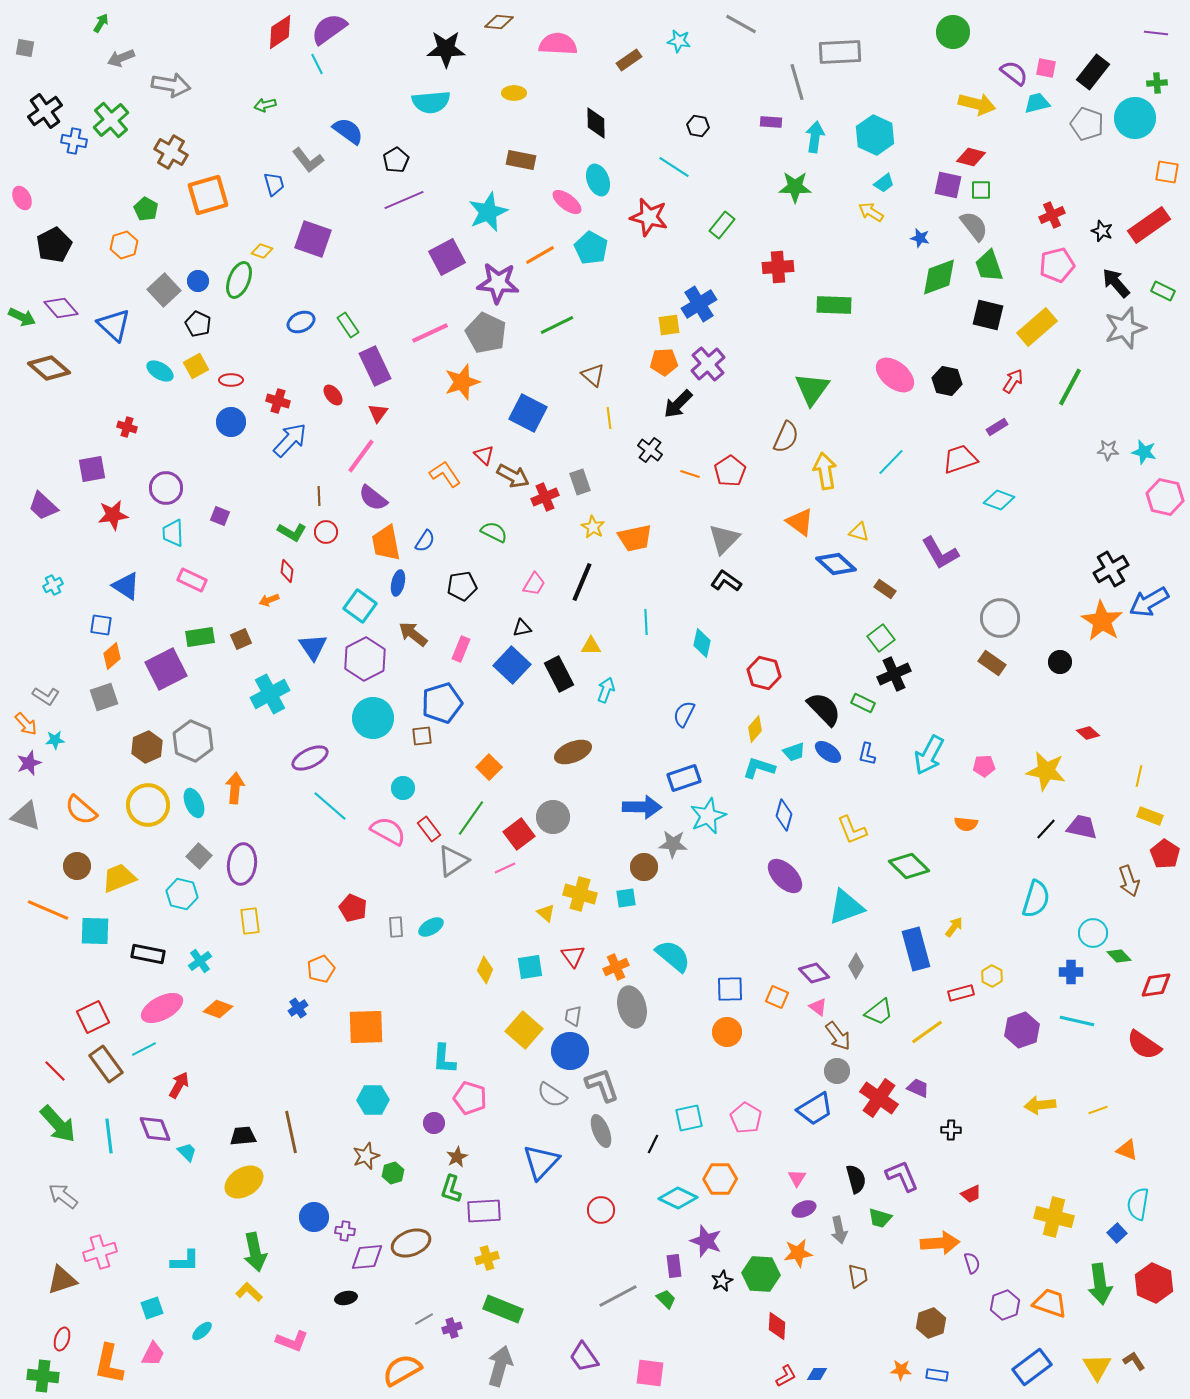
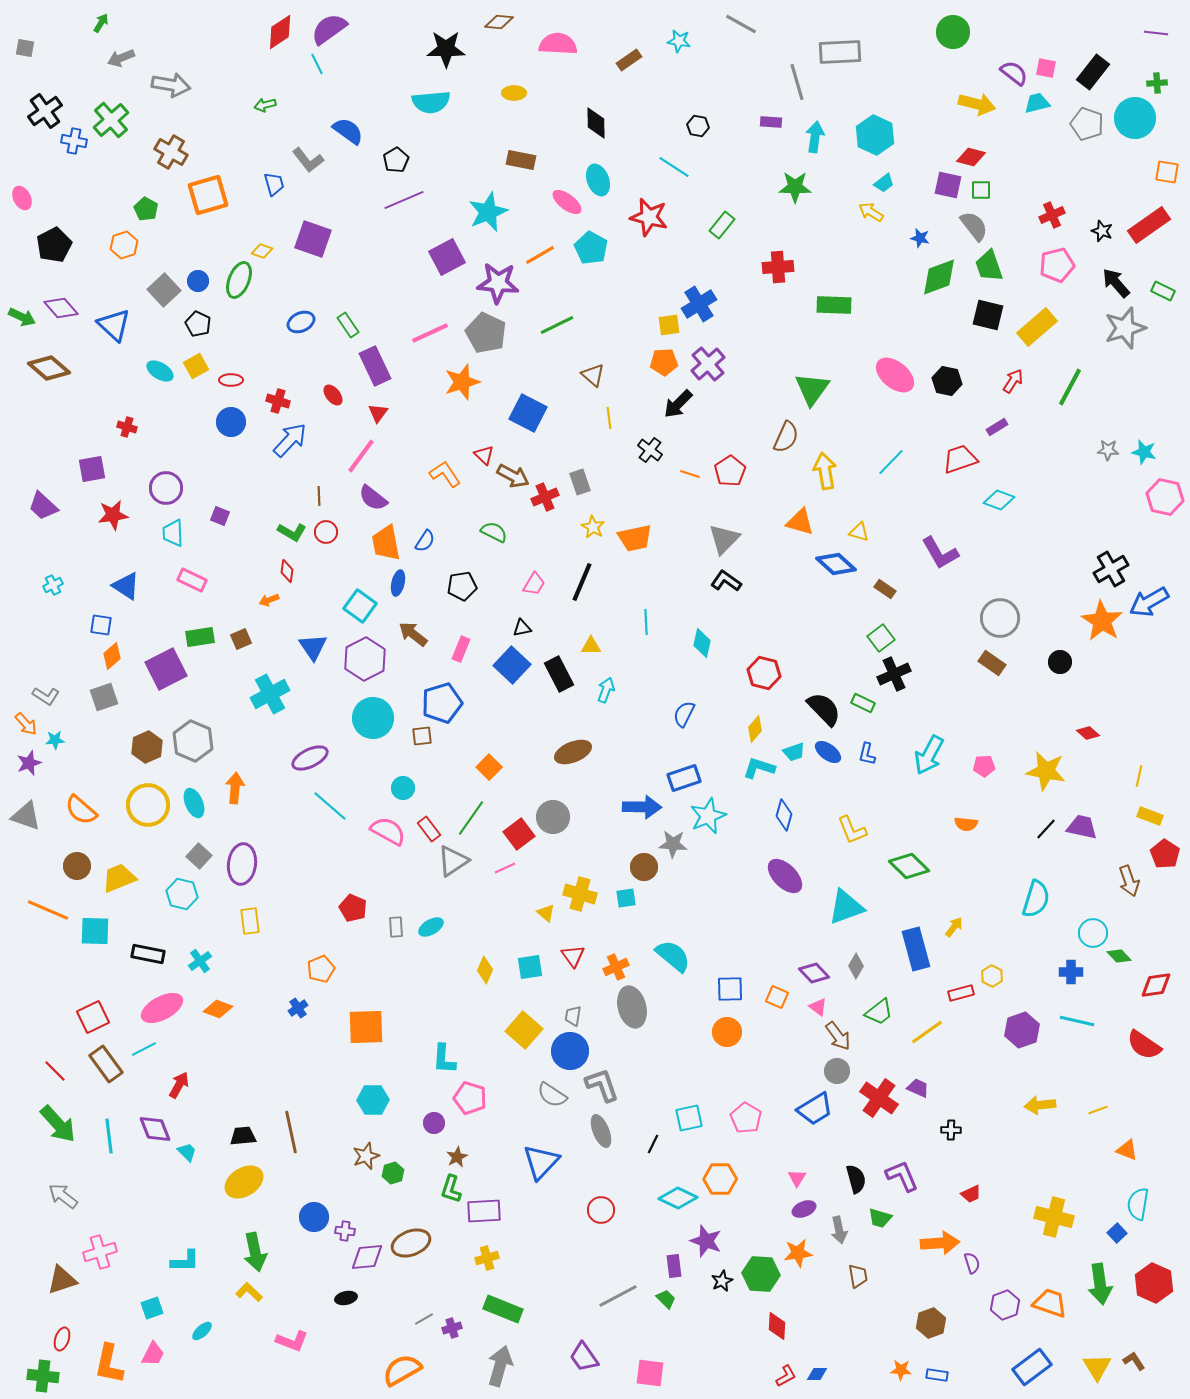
orange triangle at (800, 522): rotated 20 degrees counterclockwise
